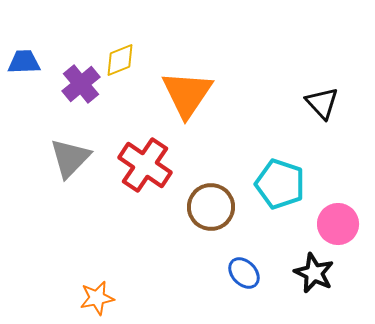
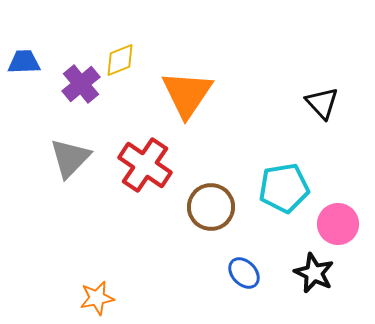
cyan pentagon: moved 4 px right, 4 px down; rotated 27 degrees counterclockwise
